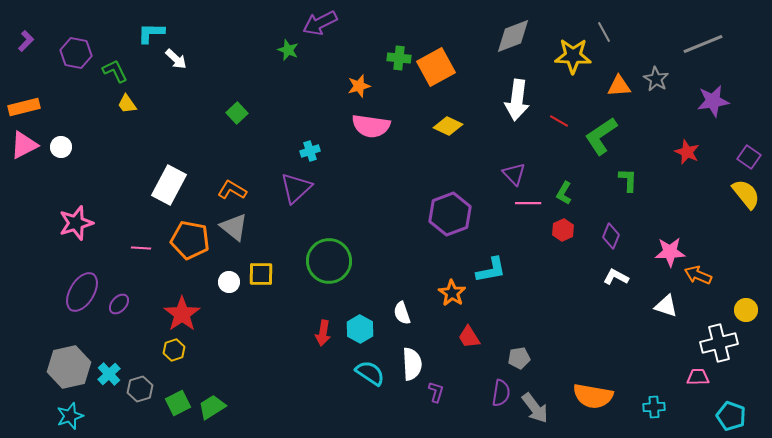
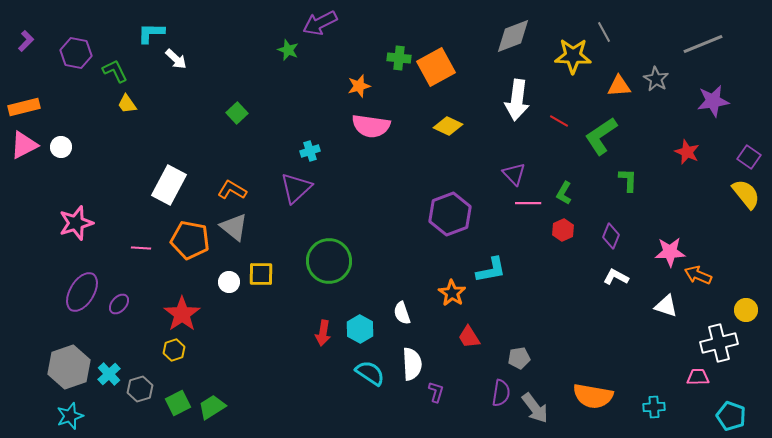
gray hexagon at (69, 367): rotated 6 degrees counterclockwise
